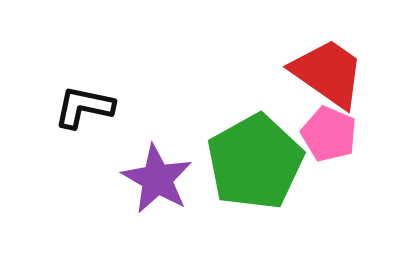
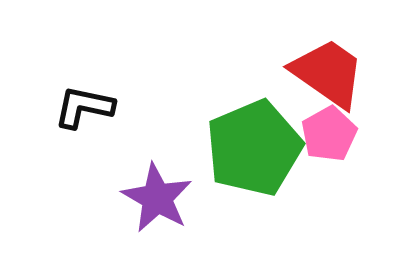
pink pentagon: rotated 20 degrees clockwise
green pentagon: moved 1 px left, 14 px up; rotated 6 degrees clockwise
purple star: moved 19 px down
